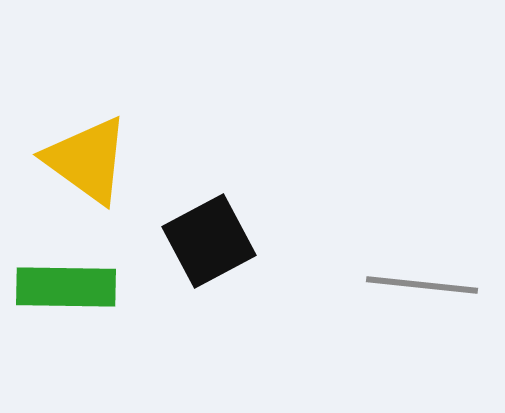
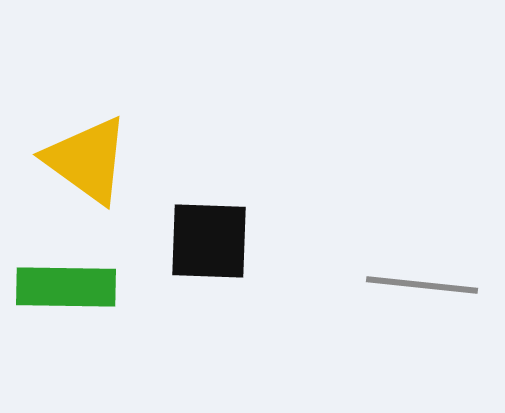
black square: rotated 30 degrees clockwise
